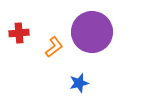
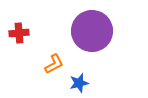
purple circle: moved 1 px up
orange L-shape: moved 17 px down; rotated 10 degrees clockwise
